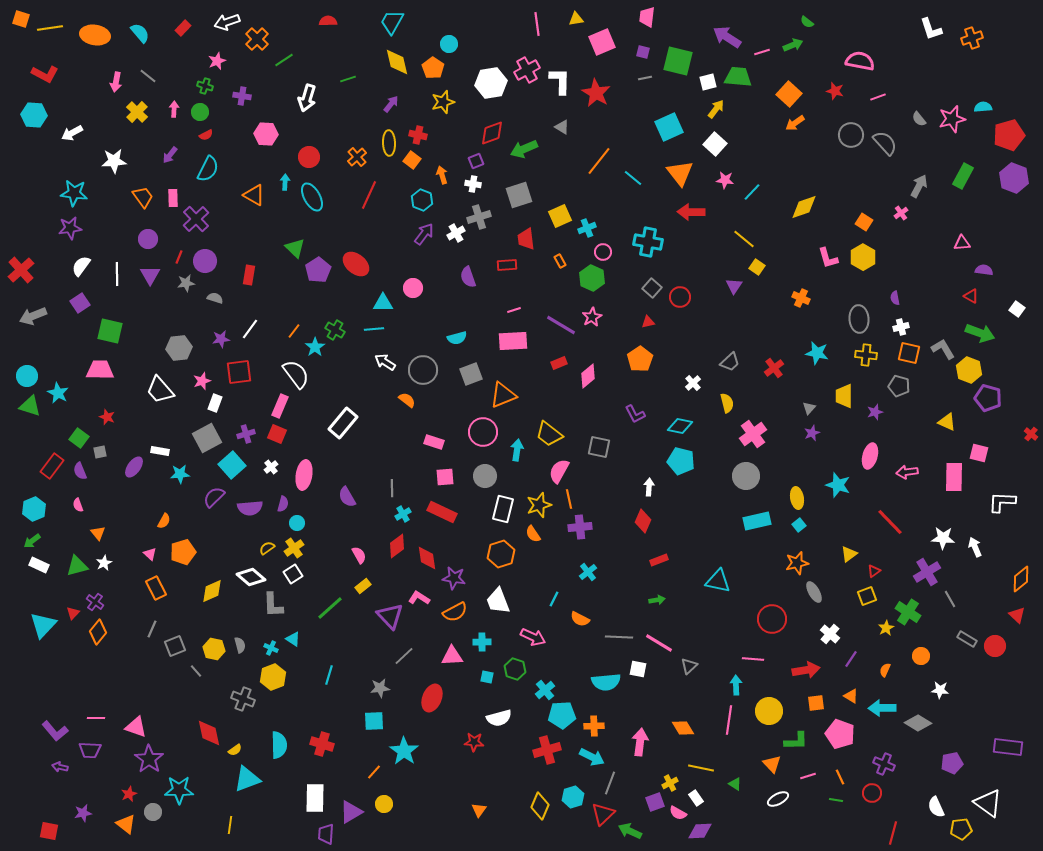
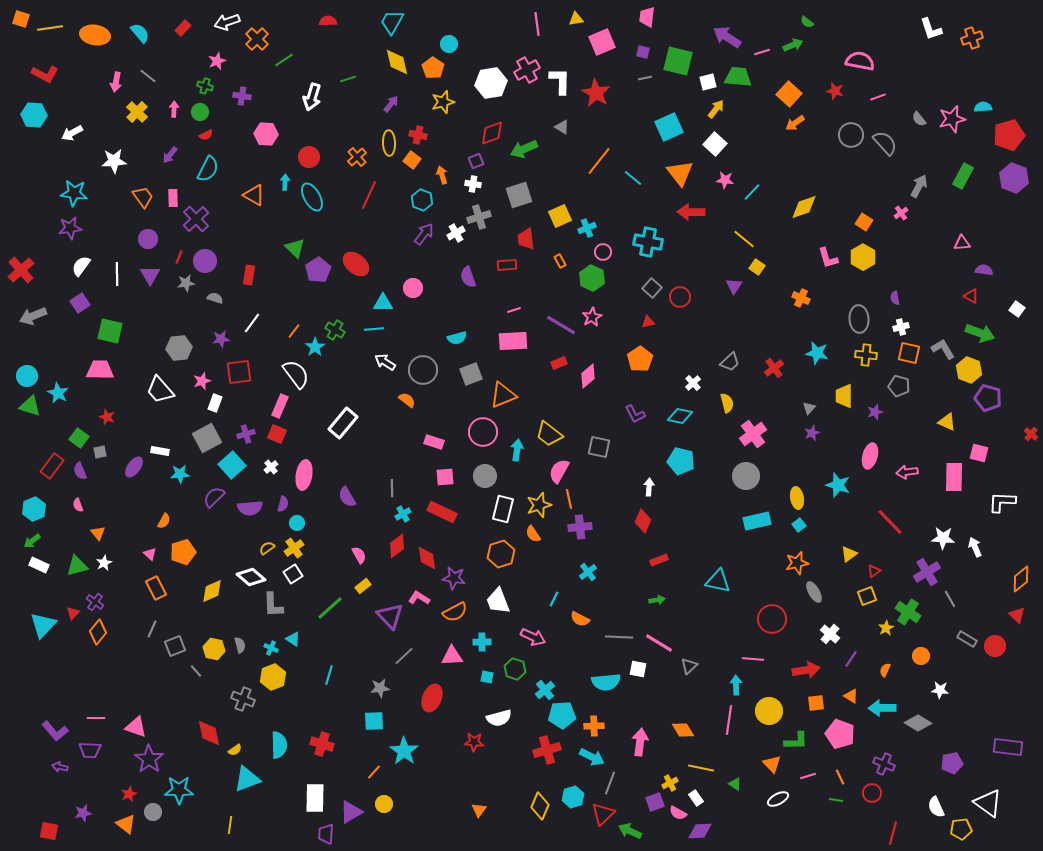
white arrow at (307, 98): moved 5 px right, 1 px up
white line at (250, 329): moved 2 px right, 6 px up
cyan diamond at (680, 426): moved 10 px up
orange diamond at (683, 728): moved 2 px down
